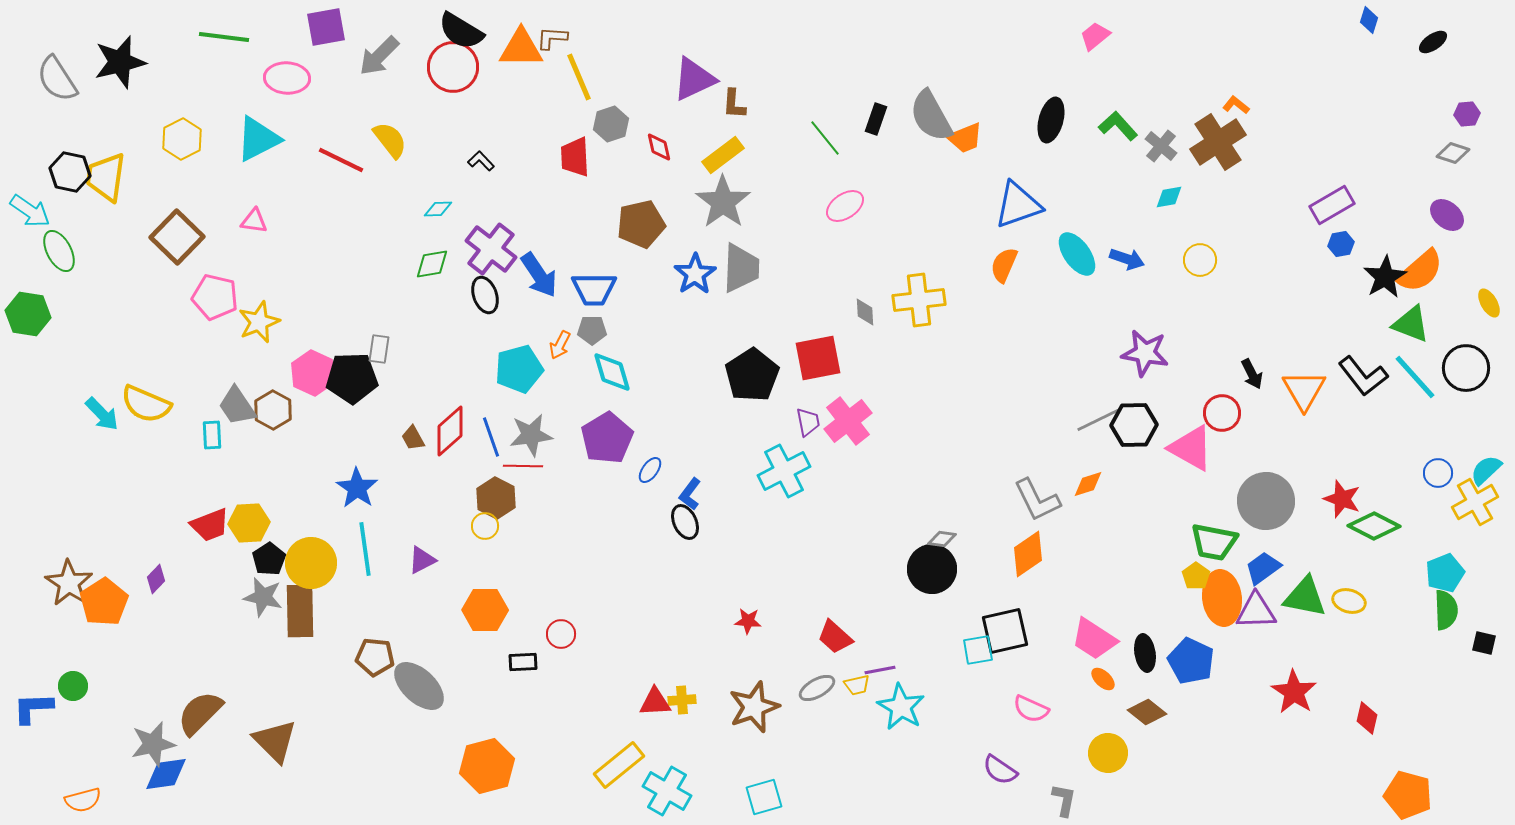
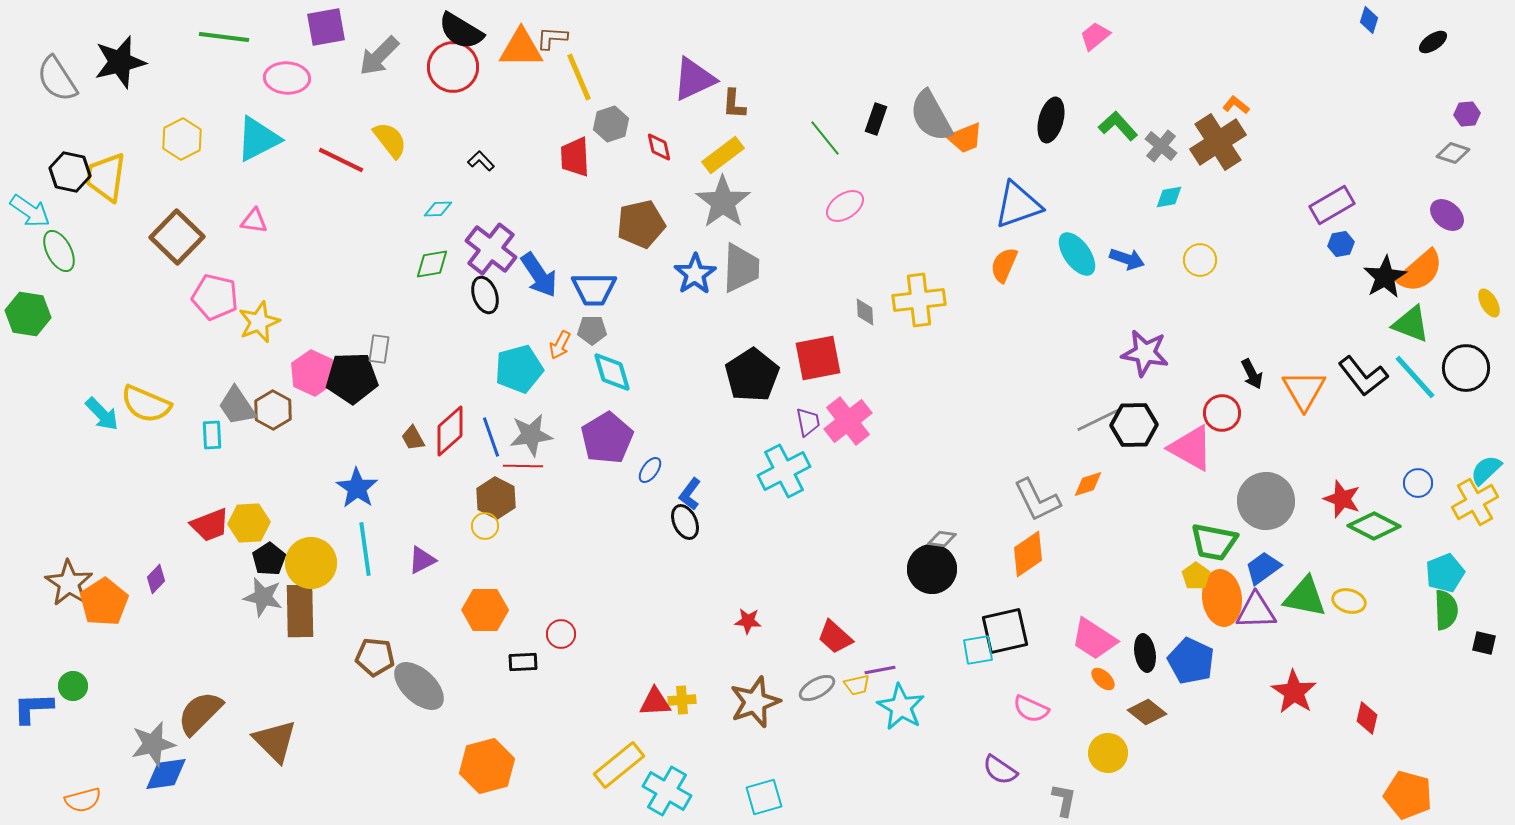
blue circle at (1438, 473): moved 20 px left, 10 px down
brown star at (754, 707): moved 1 px right, 5 px up
